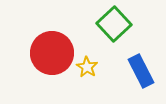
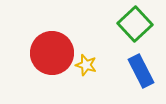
green square: moved 21 px right
yellow star: moved 1 px left, 2 px up; rotated 15 degrees counterclockwise
